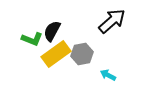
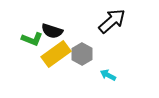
black semicircle: rotated 100 degrees counterclockwise
gray hexagon: rotated 20 degrees counterclockwise
